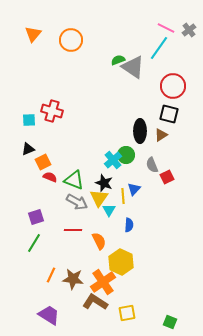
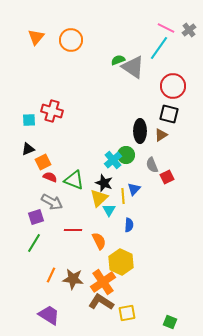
orange triangle: moved 3 px right, 3 px down
yellow triangle: rotated 12 degrees clockwise
gray arrow: moved 25 px left
brown L-shape: moved 6 px right
